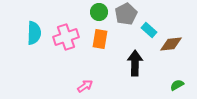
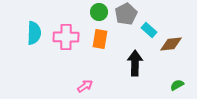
pink cross: rotated 20 degrees clockwise
